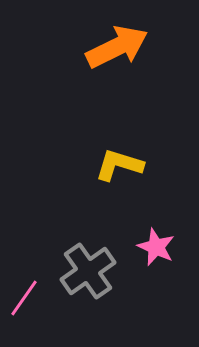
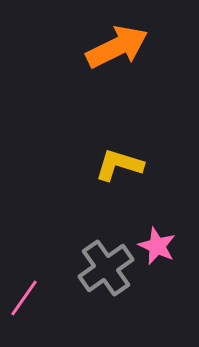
pink star: moved 1 px right, 1 px up
gray cross: moved 18 px right, 3 px up
